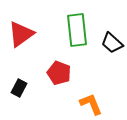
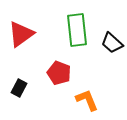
orange L-shape: moved 4 px left, 4 px up
